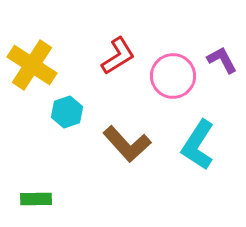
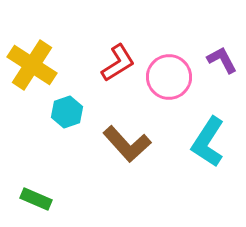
red L-shape: moved 7 px down
pink circle: moved 4 px left, 1 px down
cyan L-shape: moved 10 px right, 3 px up
green rectangle: rotated 24 degrees clockwise
